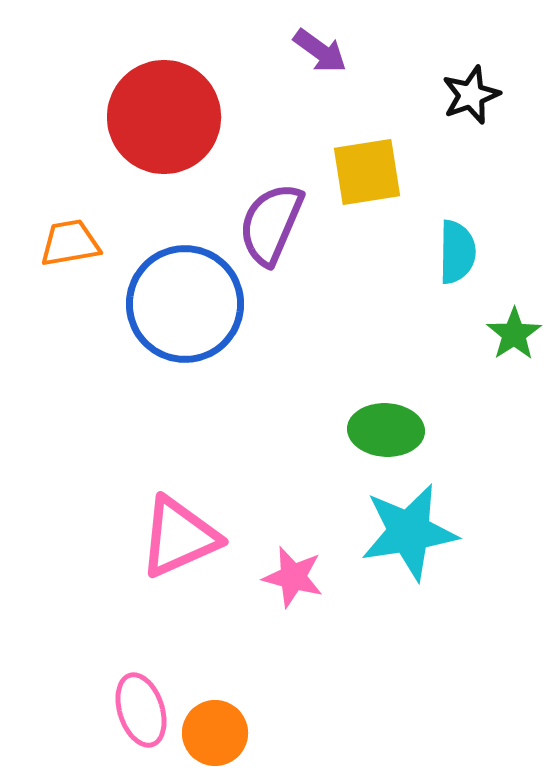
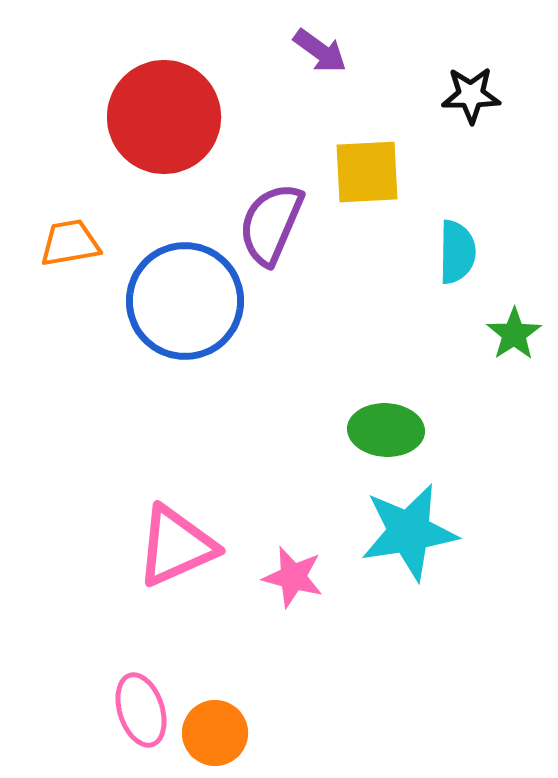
black star: rotated 20 degrees clockwise
yellow square: rotated 6 degrees clockwise
blue circle: moved 3 px up
pink triangle: moved 3 px left, 9 px down
